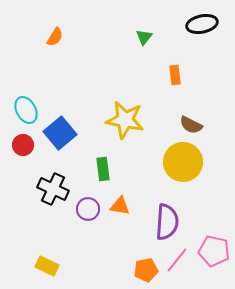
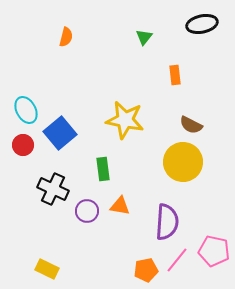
orange semicircle: moved 11 px right; rotated 18 degrees counterclockwise
purple circle: moved 1 px left, 2 px down
yellow rectangle: moved 3 px down
